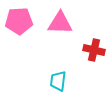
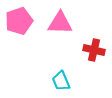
pink pentagon: rotated 16 degrees counterclockwise
cyan trapezoid: moved 3 px right; rotated 30 degrees counterclockwise
